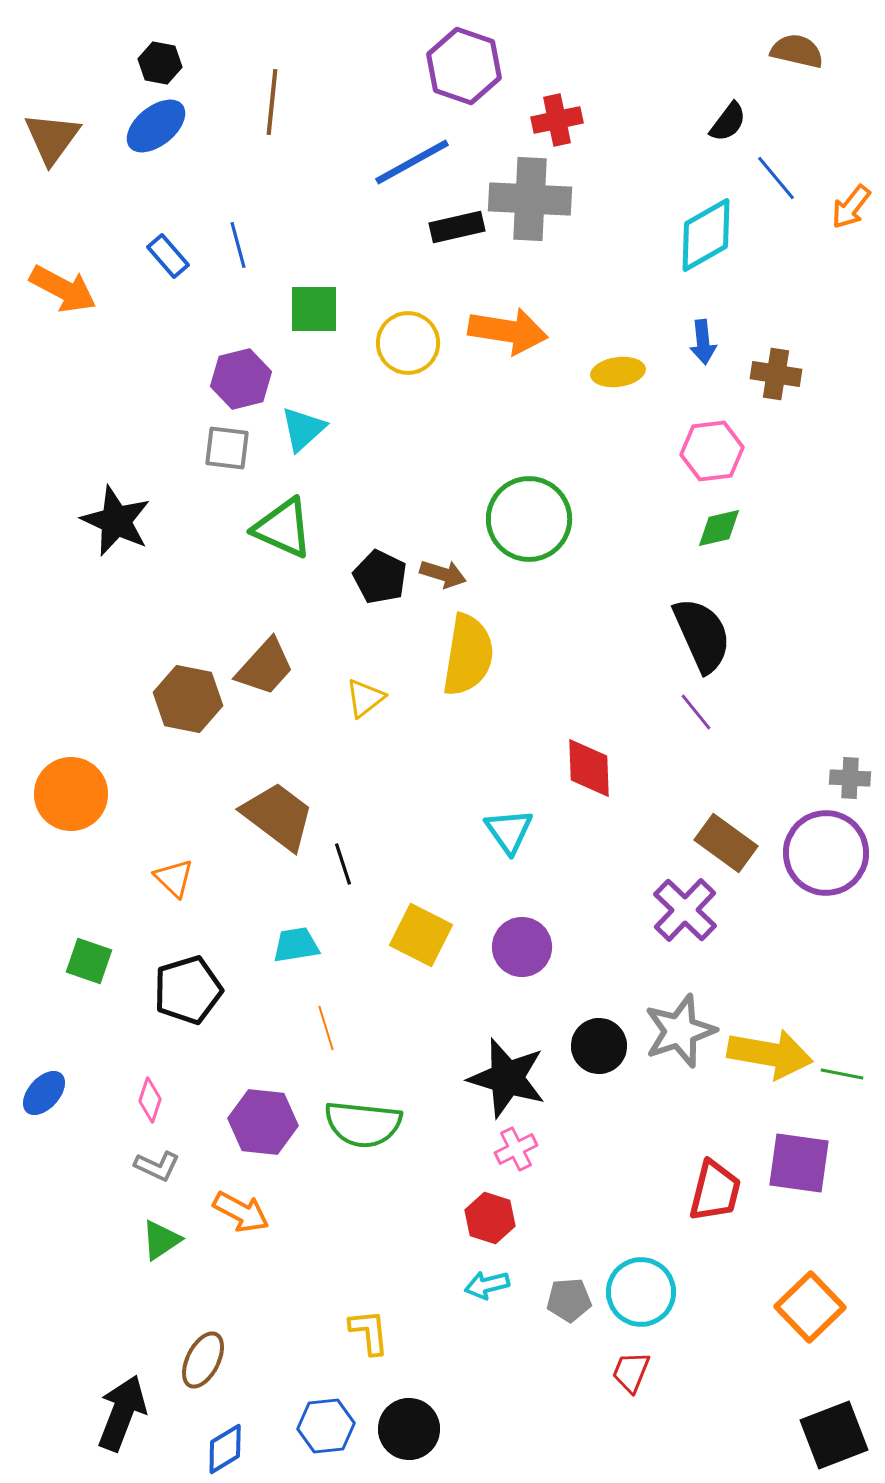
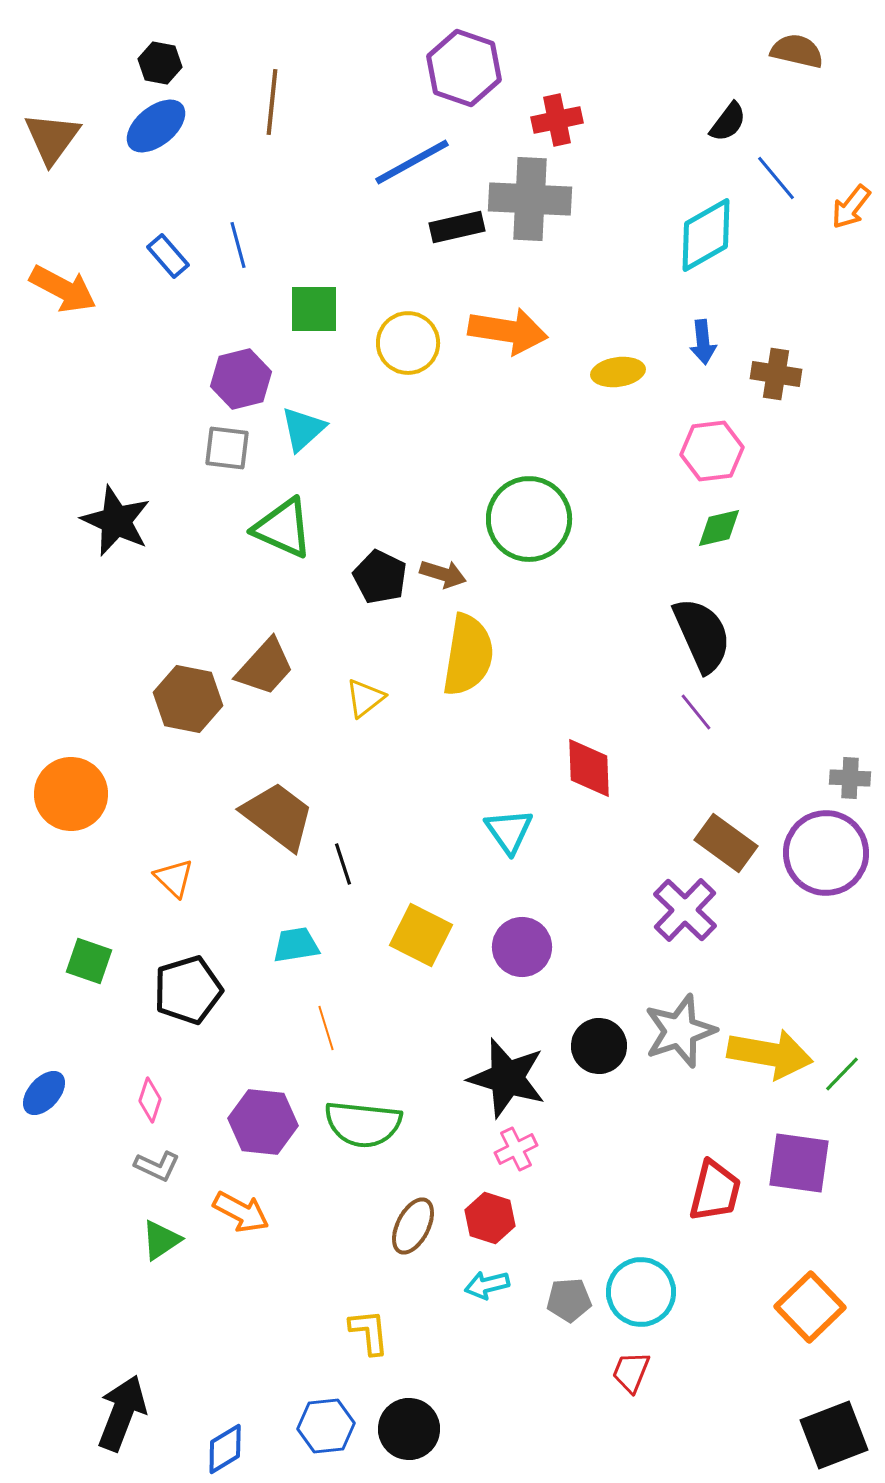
purple hexagon at (464, 66): moved 2 px down
green line at (842, 1074): rotated 57 degrees counterclockwise
brown ellipse at (203, 1360): moved 210 px right, 134 px up
